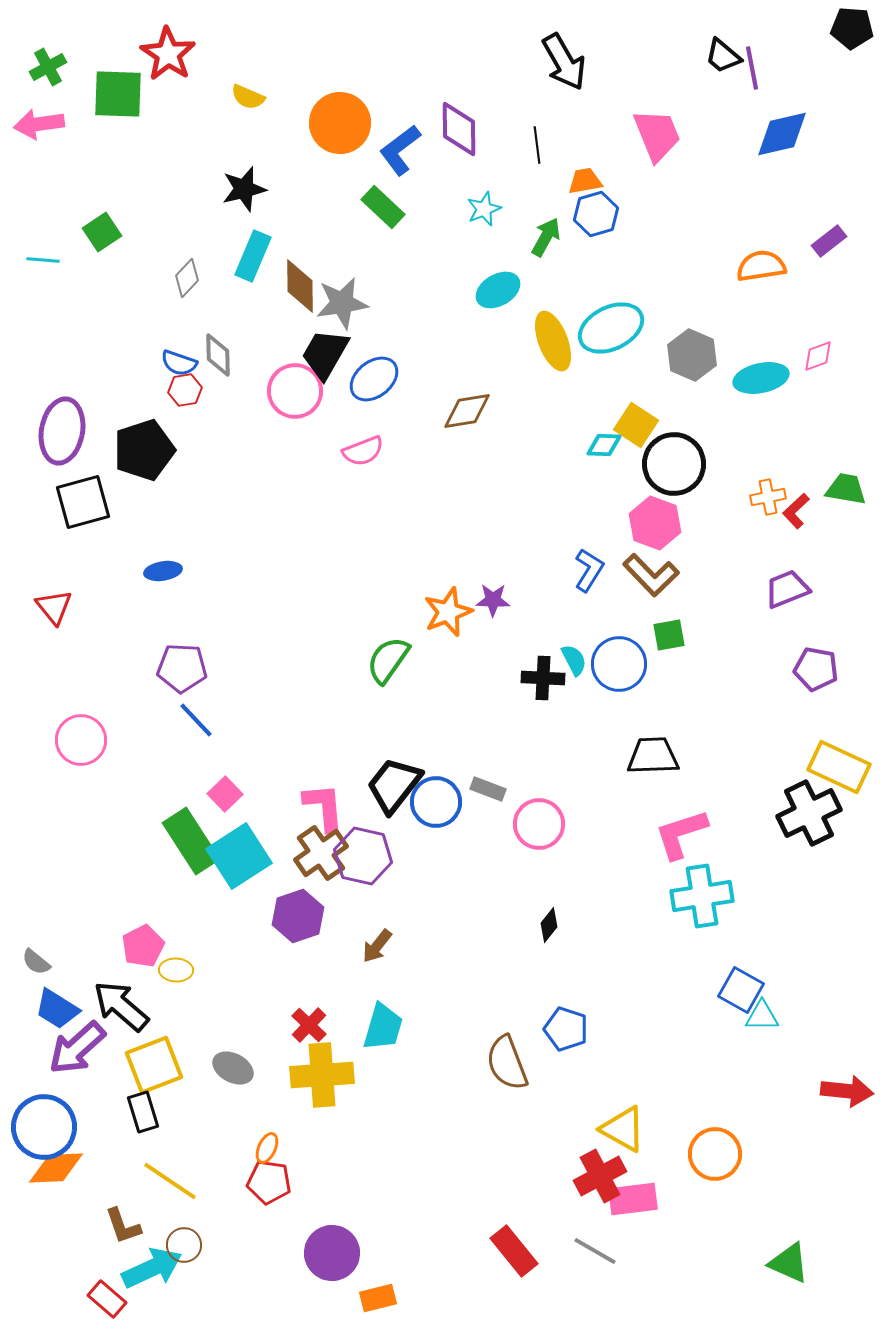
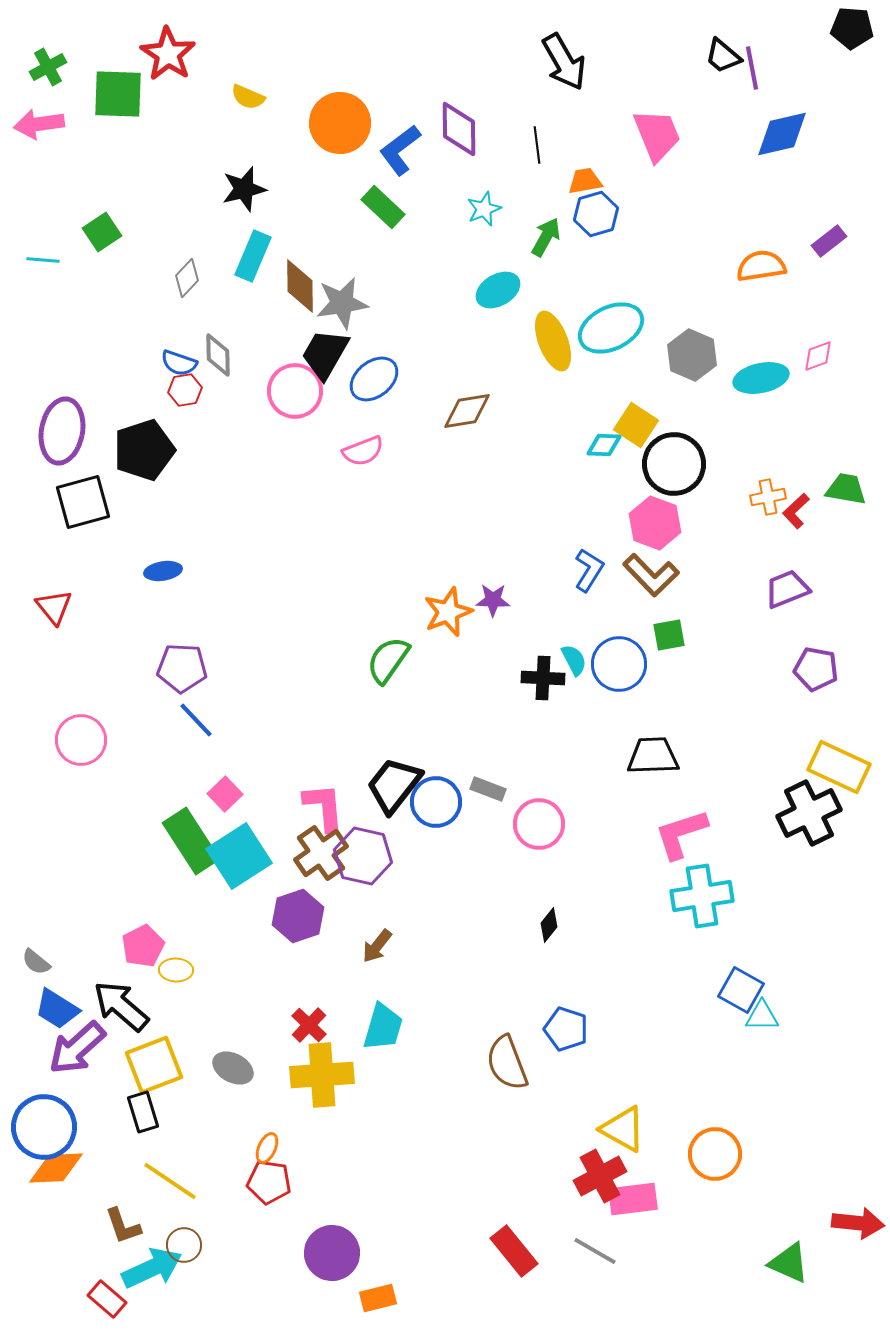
red arrow at (847, 1091): moved 11 px right, 132 px down
